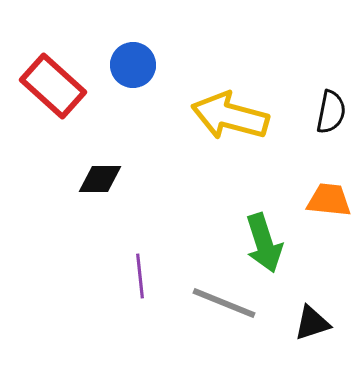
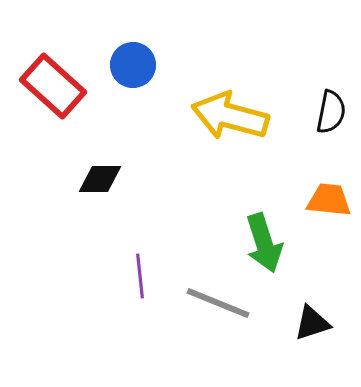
gray line: moved 6 px left
